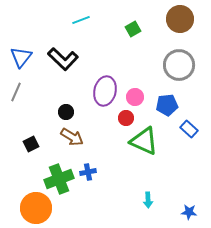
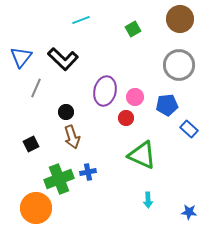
gray line: moved 20 px right, 4 px up
brown arrow: rotated 40 degrees clockwise
green triangle: moved 2 px left, 14 px down
